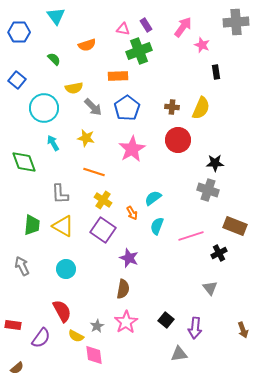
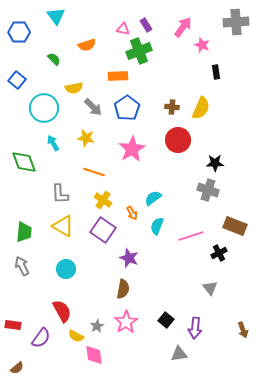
green trapezoid at (32, 225): moved 8 px left, 7 px down
